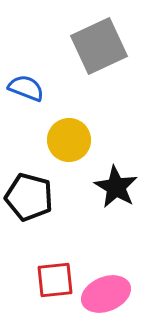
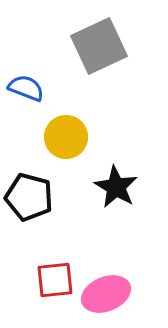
yellow circle: moved 3 px left, 3 px up
